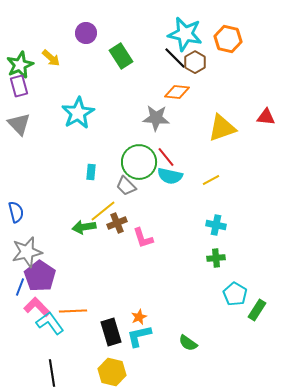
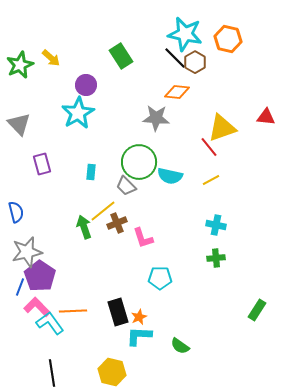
purple circle at (86, 33): moved 52 px down
purple rectangle at (19, 86): moved 23 px right, 78 px down
red line at (166, 157): moved 43 px right, 10 px up
green arrow at (84, 227): rotated 80 degrees clockwise
cyan pentagon at (235, 294): moved 75 px left, 16 px up; rotated 30 degrees counterclockwise
black rectangle at (111, 332): moved 7 px right, 20 px up
cyan L-shape at (139, 336): rotated 16 degrees clockwise
green semicircle at (188, 343): moved 8 px left, 3 px down
